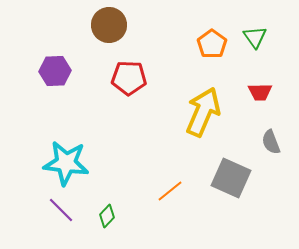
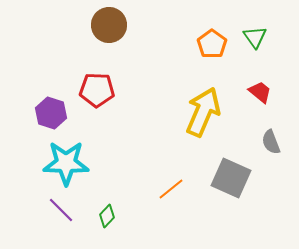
purple hexagon: moved 4 px left, 42 px down; rotated 20 degrees clockwise
red pentagon: moved 32 px left, 12 px down
red trapezoid: rotated 140 degrees counterclockwise
cyan star: rotated 6 degrees counterclockwise
orange line: moved 1 px right, 2 px up
